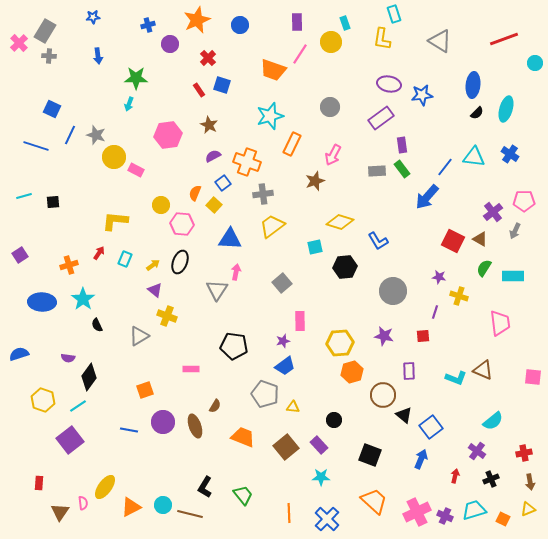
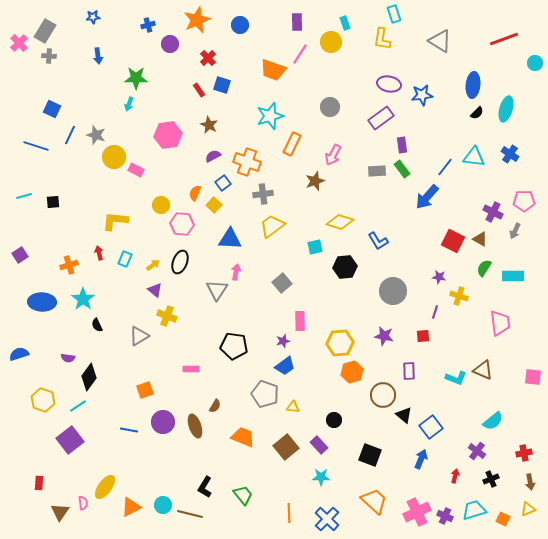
purple cross at (493, 212): rotated 24 degrees counterclockwise
red arrow at (99, 253): rotated 48 degrees counterclockwise
